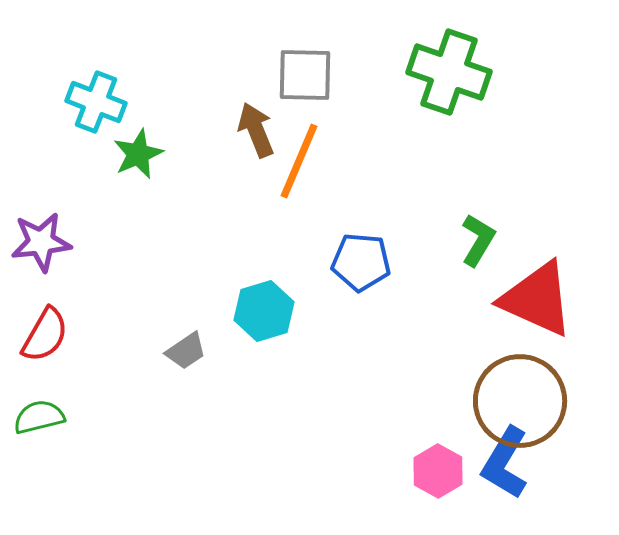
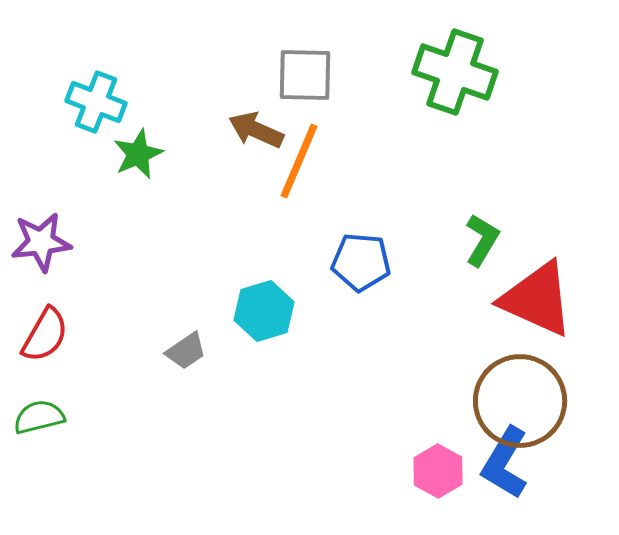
green cross: moved 6 px right
brown arrow: rotated 44 degrees counterclockwise
green L-shape: moved 4 px right
